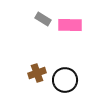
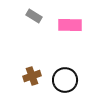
gray rectangle: moved 9 px left, 3 px up
brown cross: moved 5 px left, 3 px down
